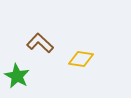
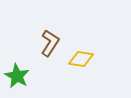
brown L-shape: moved 10 px right; rotated 80 degrees clockwise
